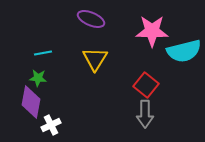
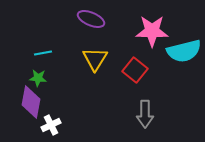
red square: moved 11 px left, 15 px up
